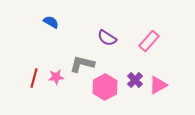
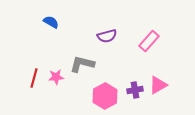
purple semicircle: moved 2 px up; rotated 48 degrees counterclockwise
purple cross: moved 10 px down; rotated 35 degrees clockwise
pink hexagon: moved 9 px down
